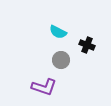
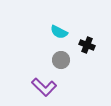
cyan semicircle: moved 1 px right
purple L-shape: rotated 25 degrees clockwise
